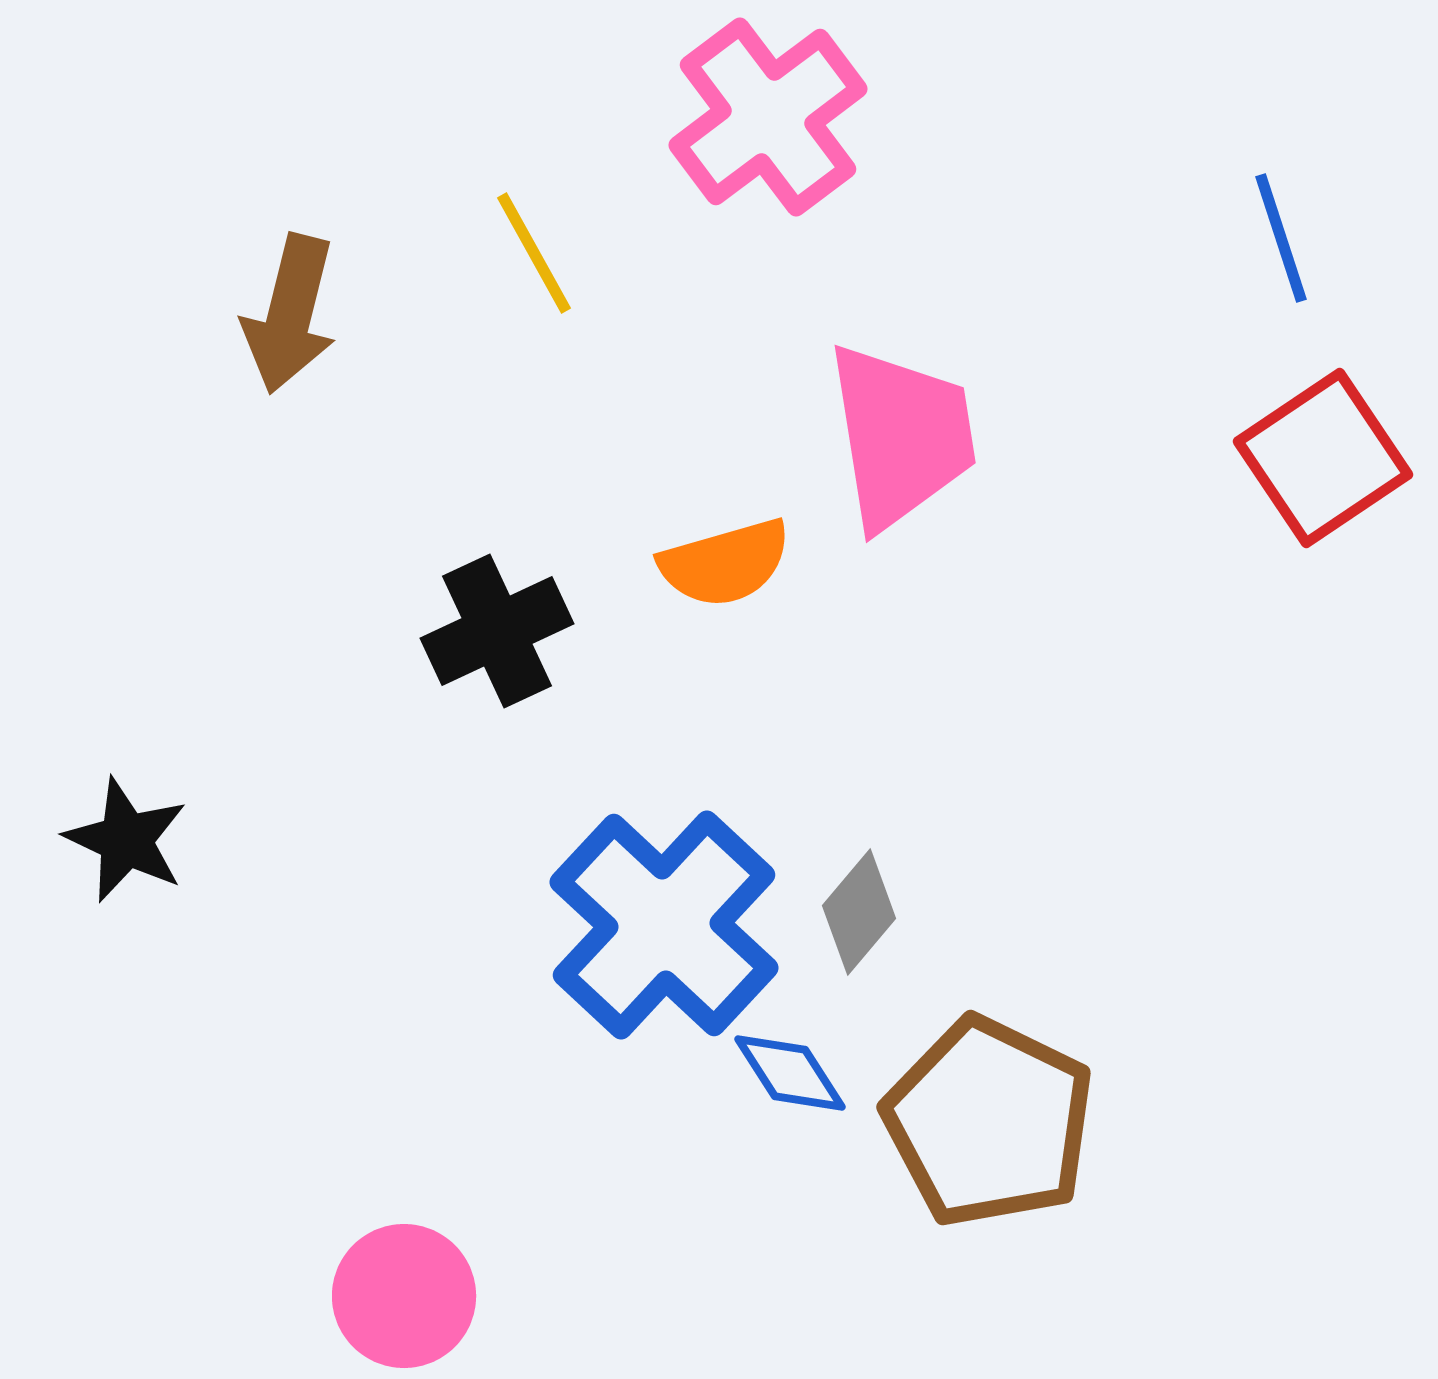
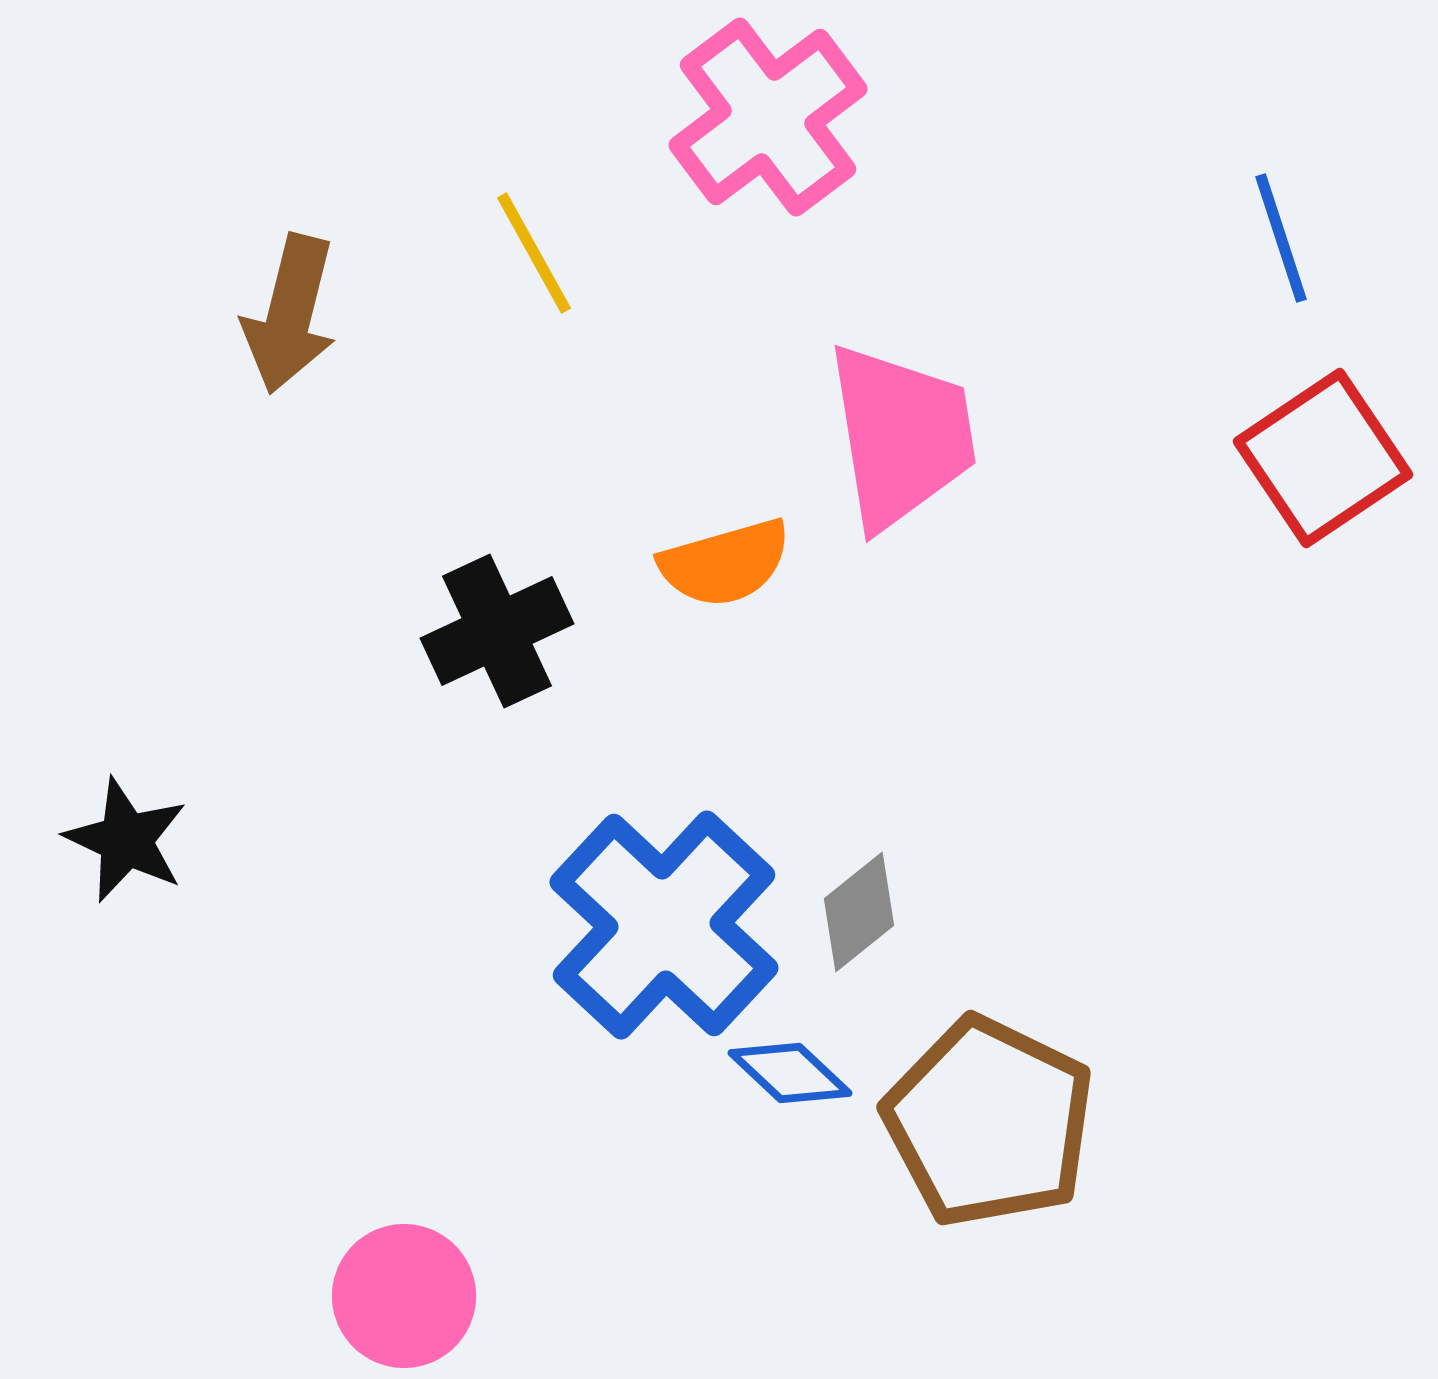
gray diamond: rotated 11 degrees clockwise
blue diamond: rotated 14 degrees counterclockwise
